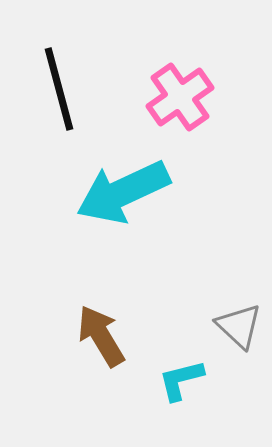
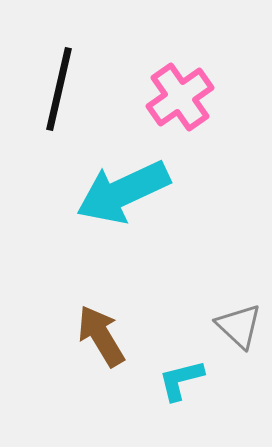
black line: rotated 28 degrees clockwise
